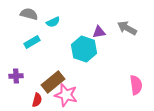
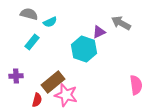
cyan semicircle: moved 3 px left
gray arrow: moved 6 px left, 5 px up
purple triangle: rotated 16 degrees counterclockwise
cyan rectangle: rotated 21 degrees counterclockwise
